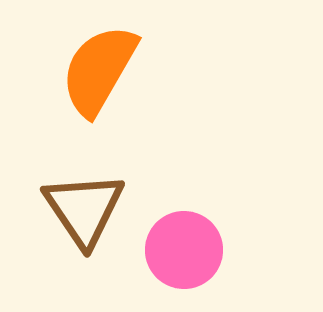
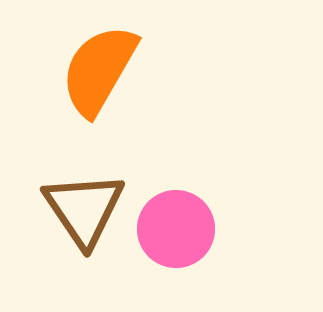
pink circle: moved 8 px left, 21 px up
